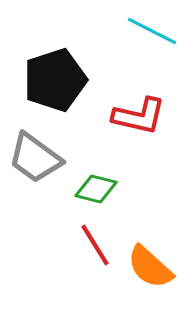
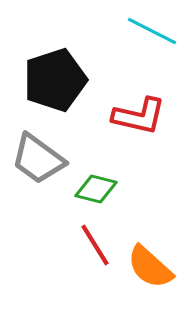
gray trapezoid: moved 3 px right, 1 px down
